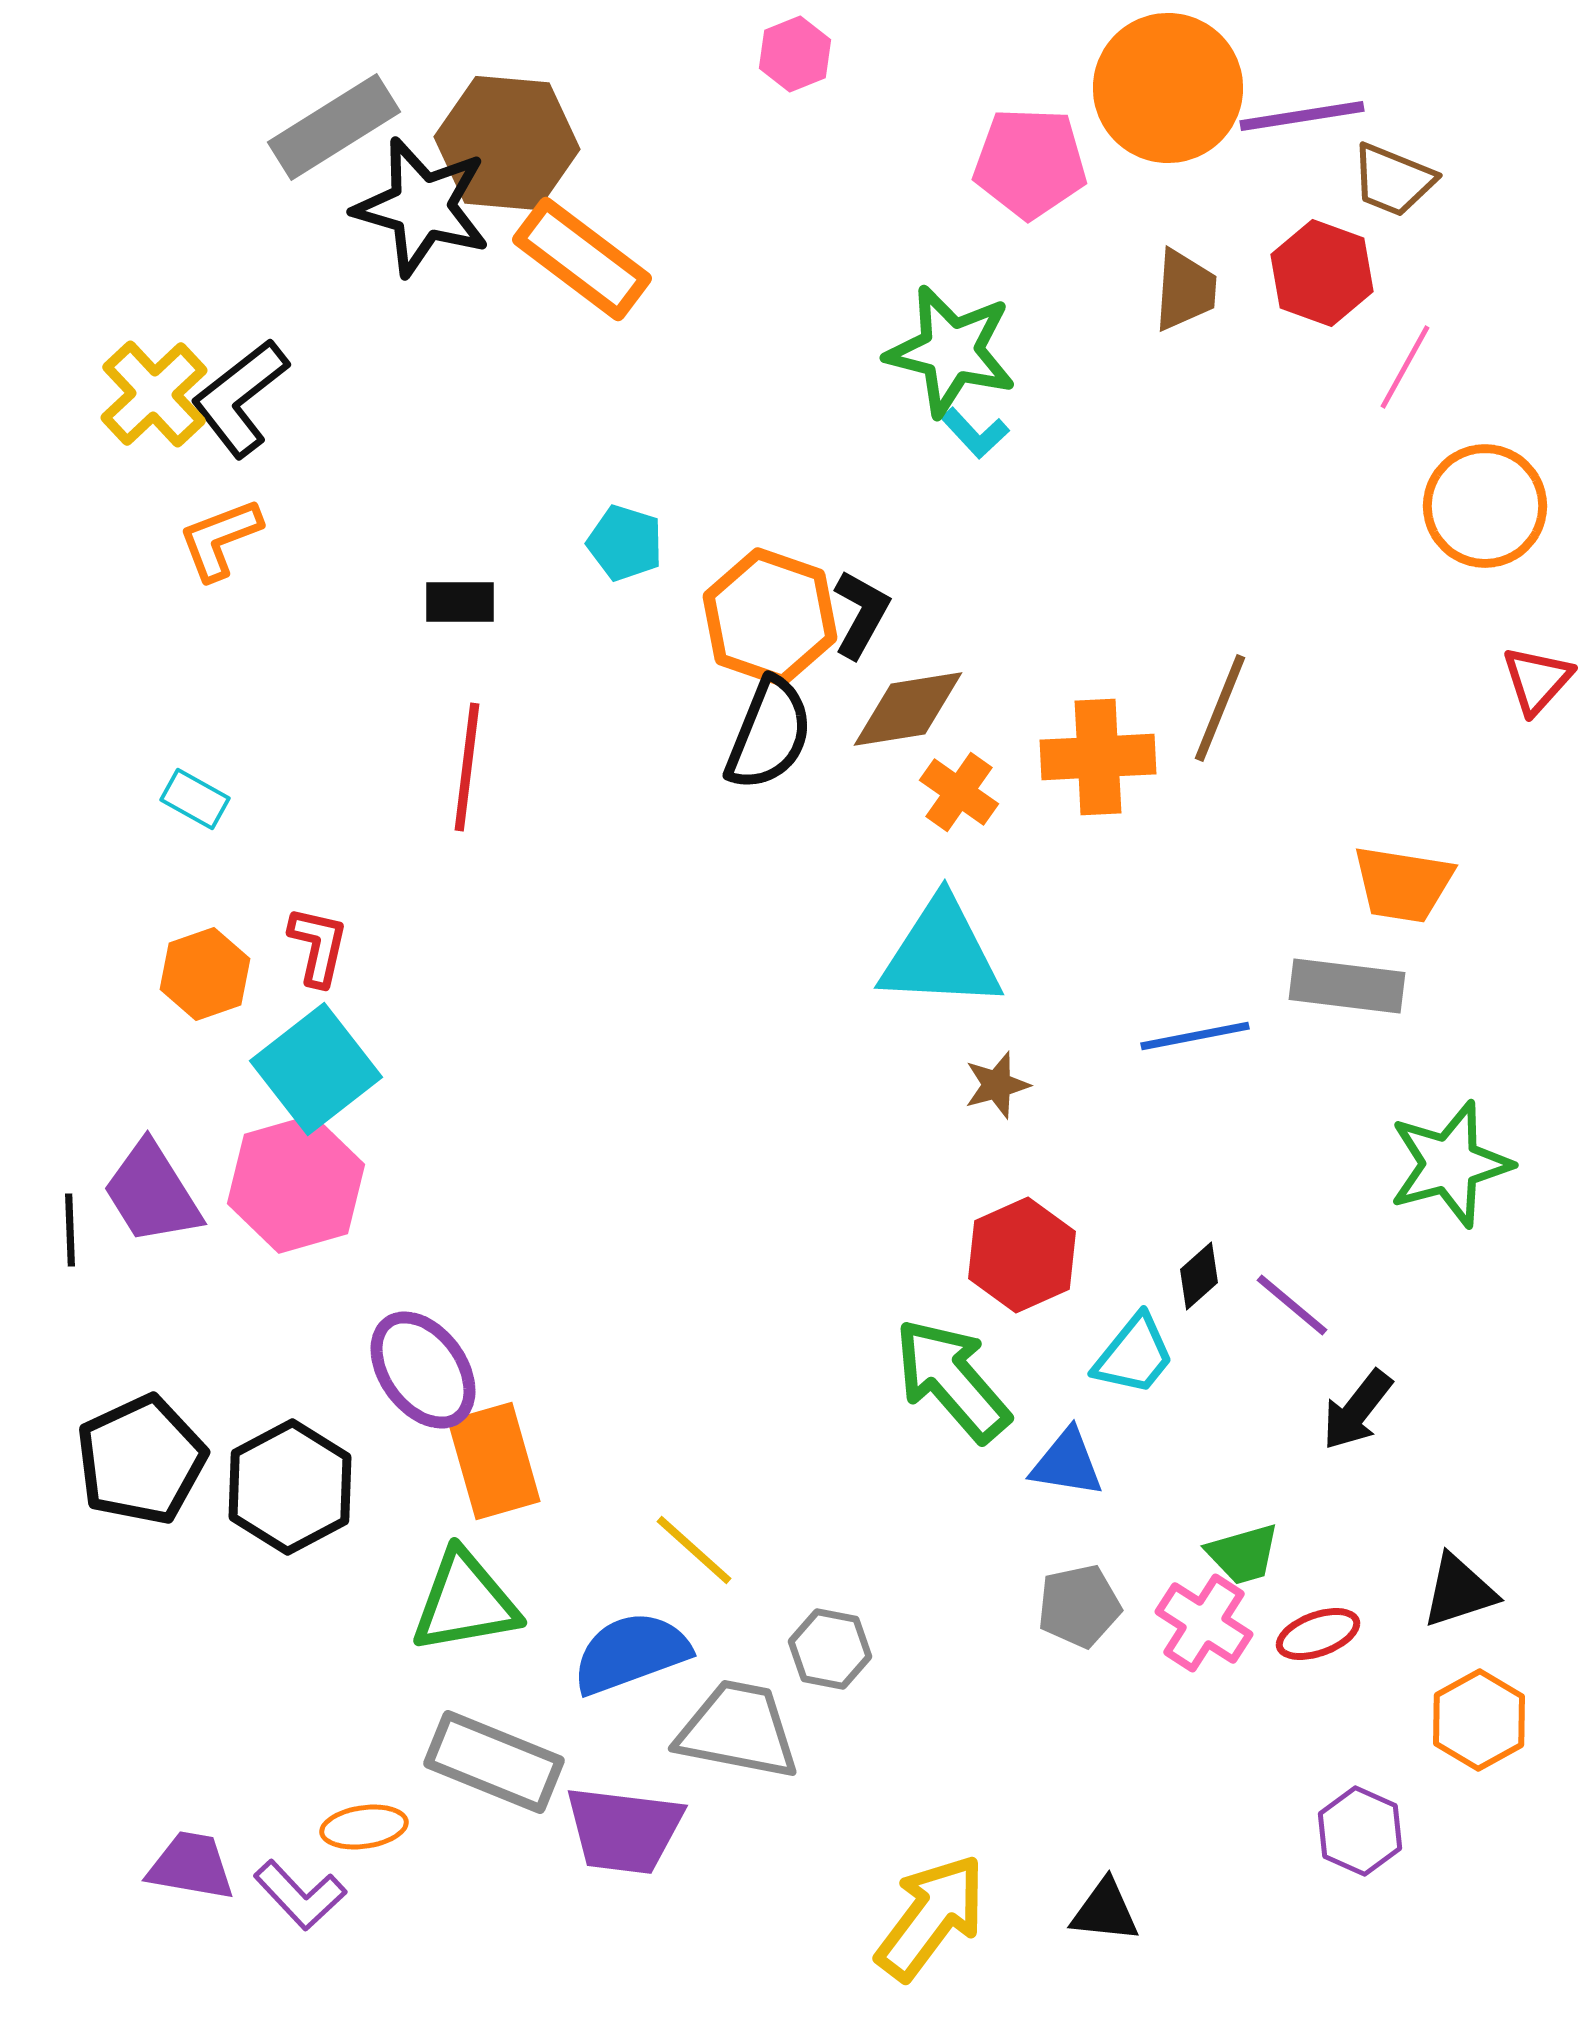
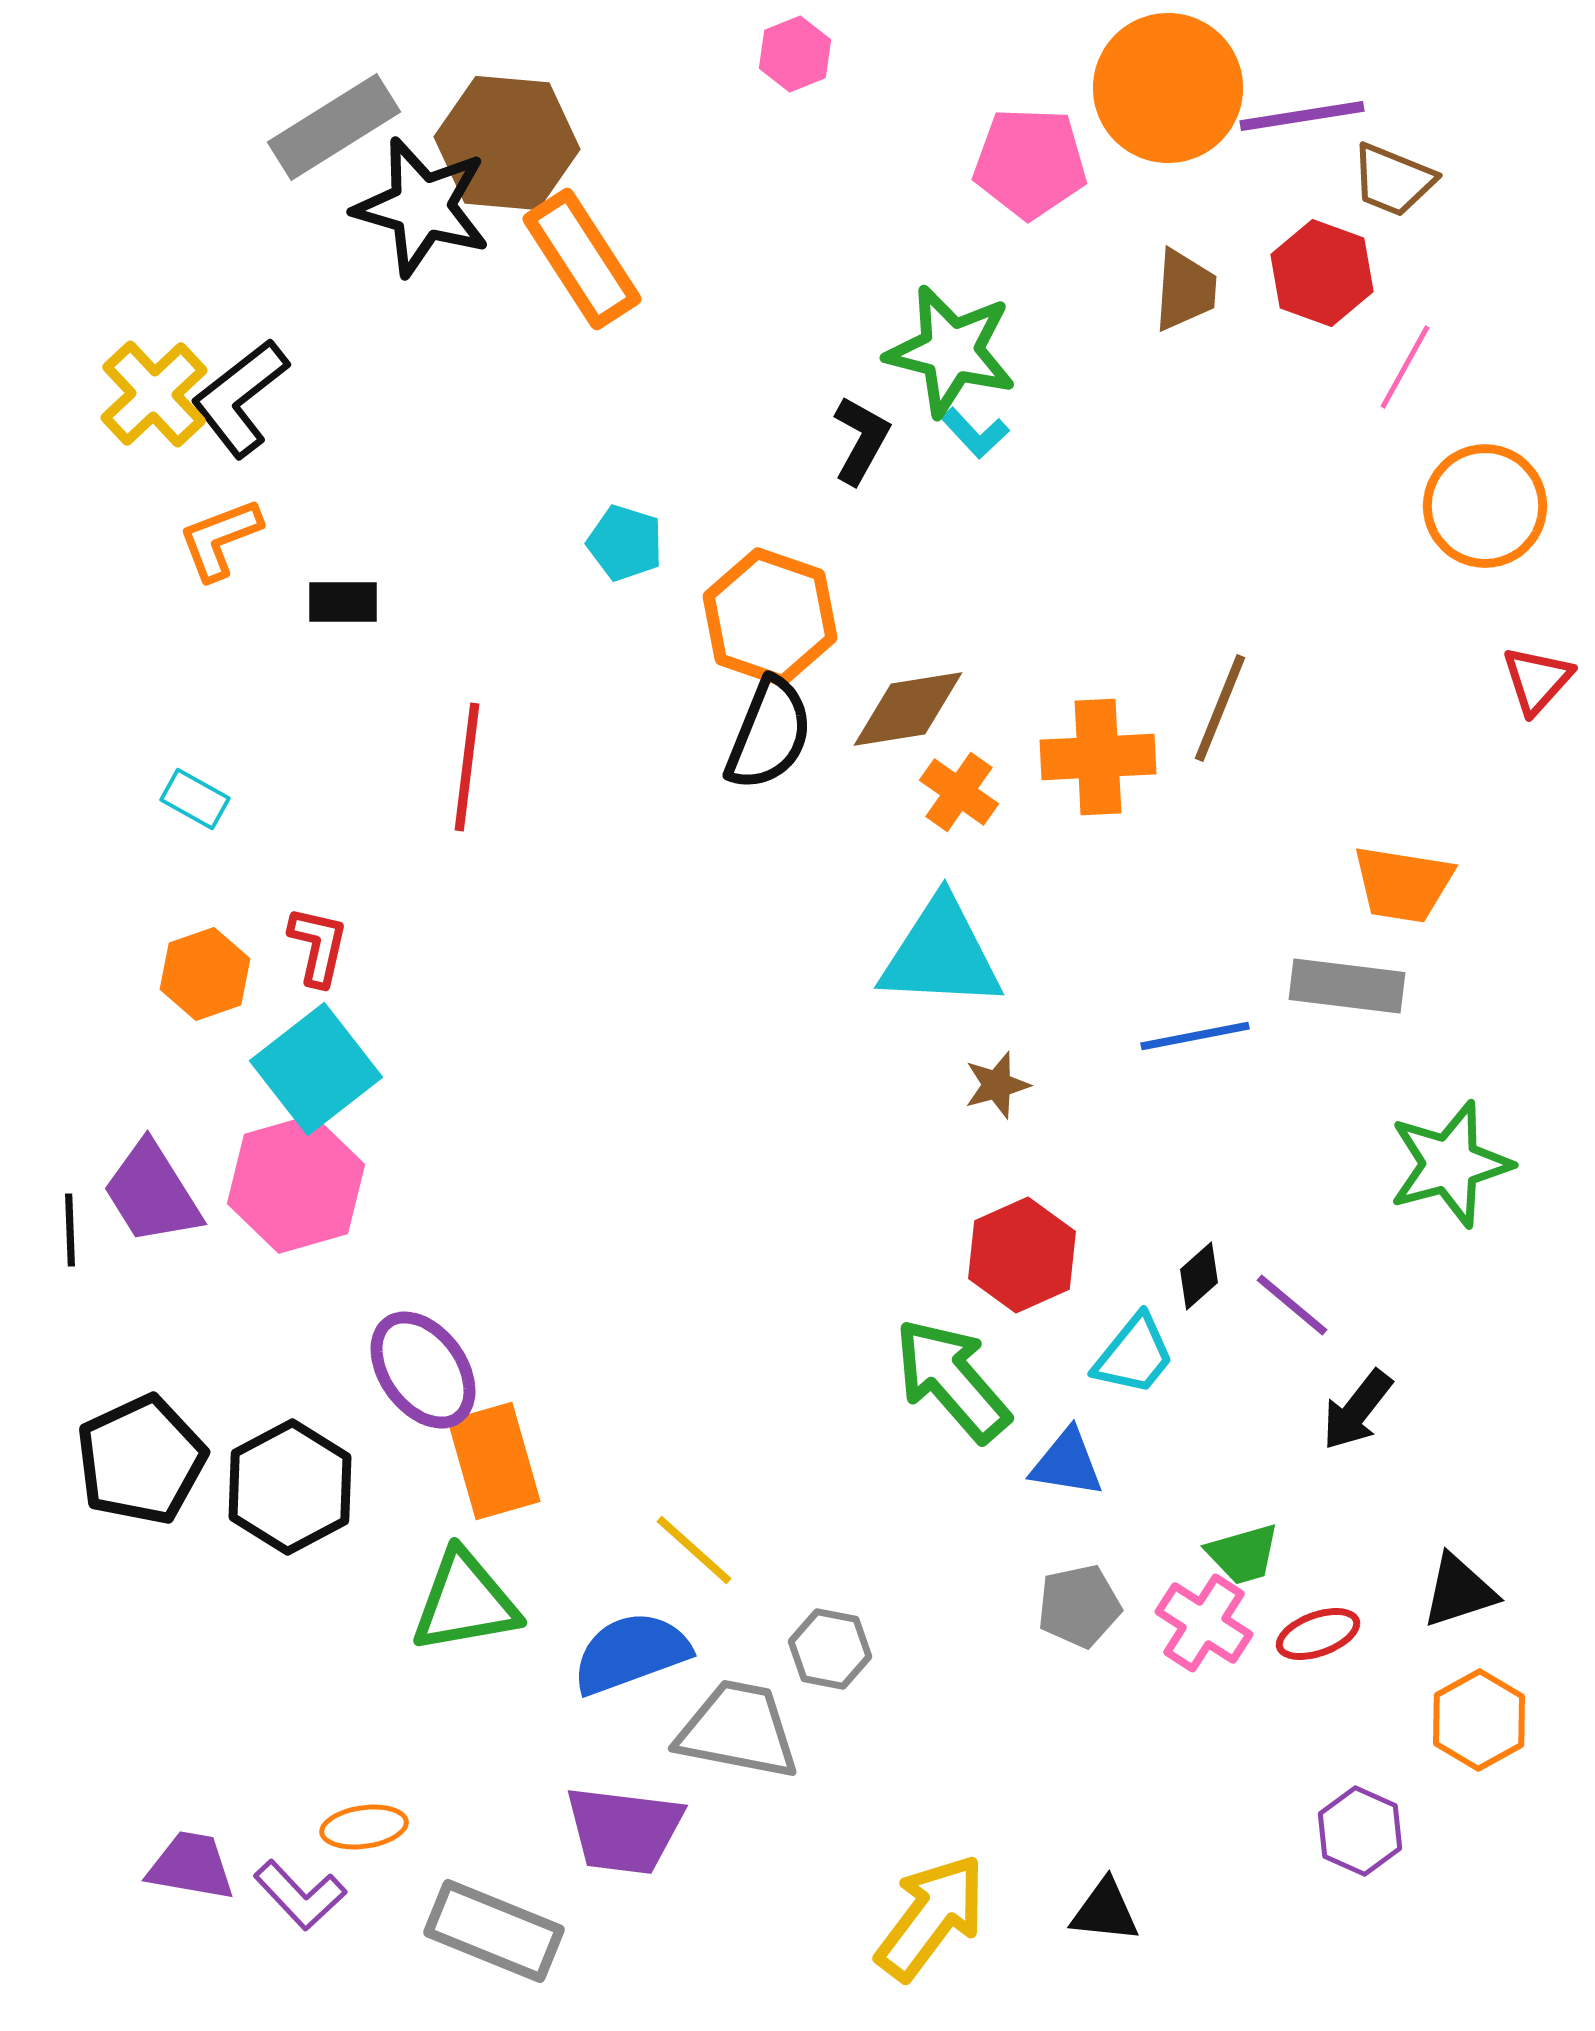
orange rectangle at (582, 259): rotated 20 degrees clockwise
black rectangle at (460, 602): moved 117 px left
black L-shape at (861, 614): moved 174 px up
gray rectangle at (494, 1762): moved 169 px down
